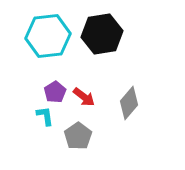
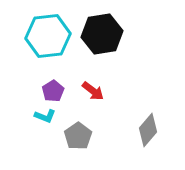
purple pentagon: moved 2 px left, 1 px up
red arrow: moved 9 px right, 6 px up
gray diamond: moved 19 px right, 27 px down
cyan L-shape: rotated 120 degrees clockwise
